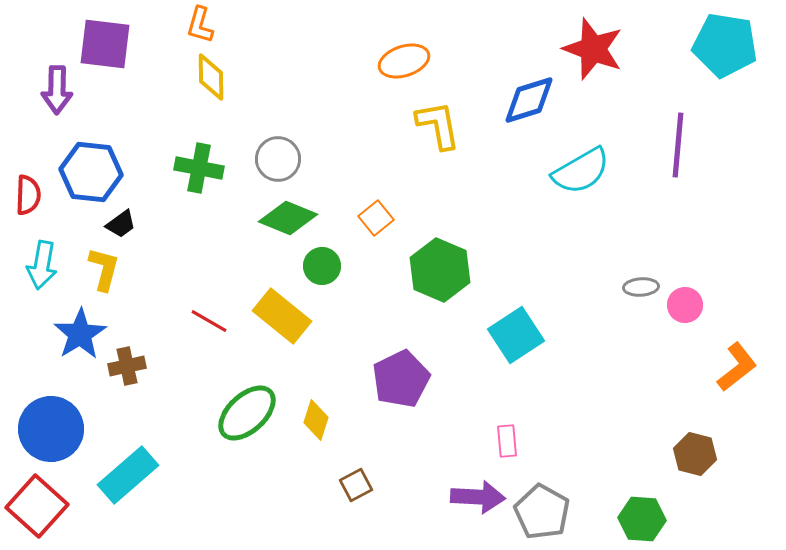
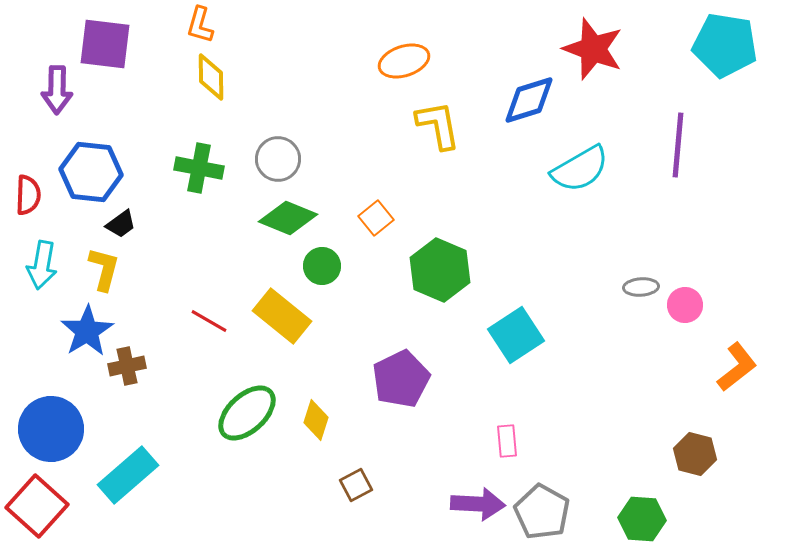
cyan semicircle at (581, 171): moved 1 px left, 2 px up
blue star at (80, 334): moved 7 px right, 3 px up
purple arrow at (478, 497): moved 7 px down
